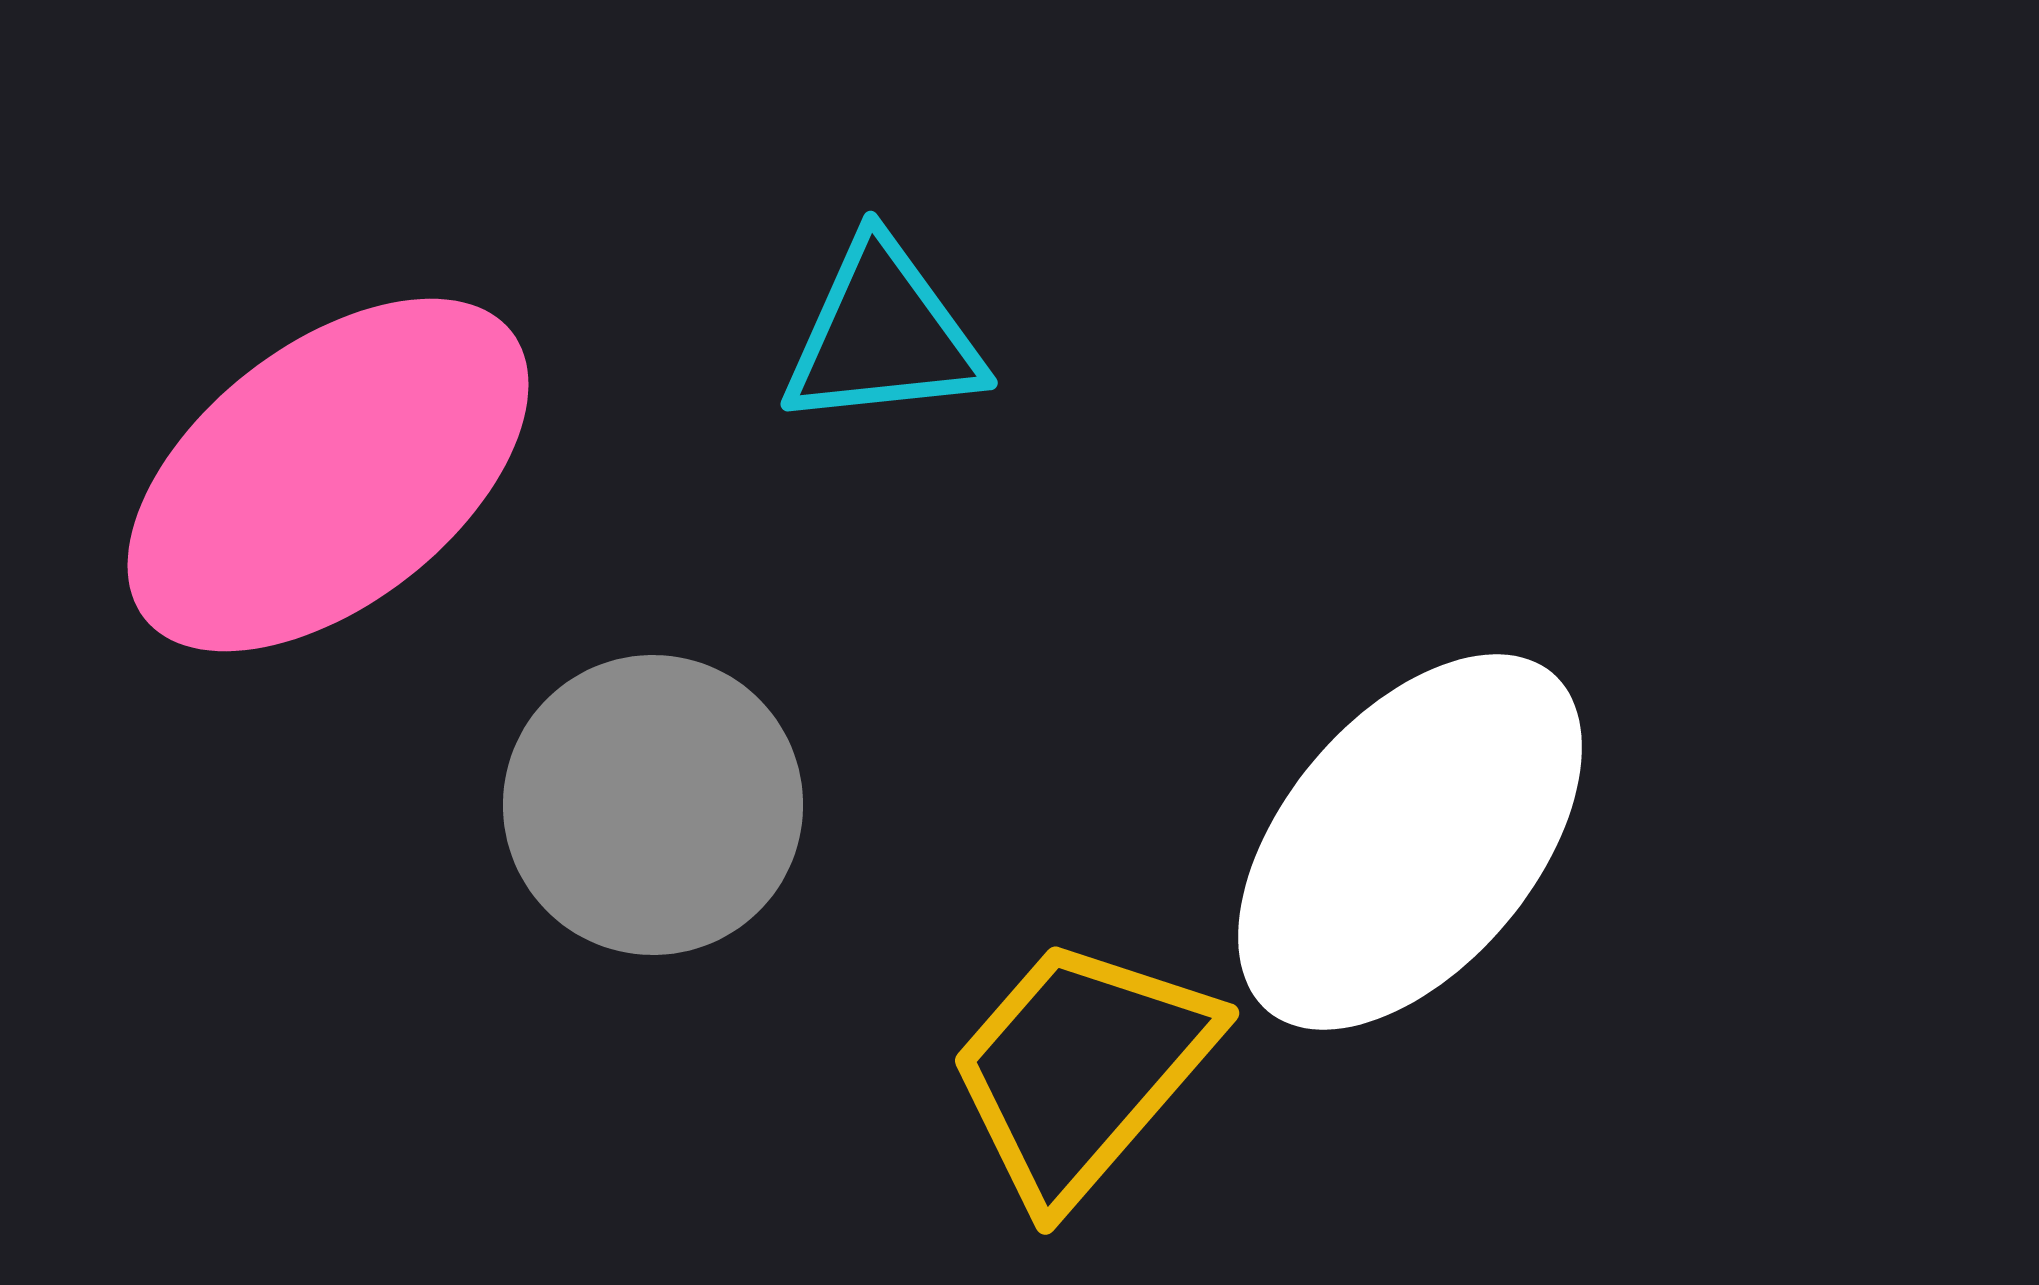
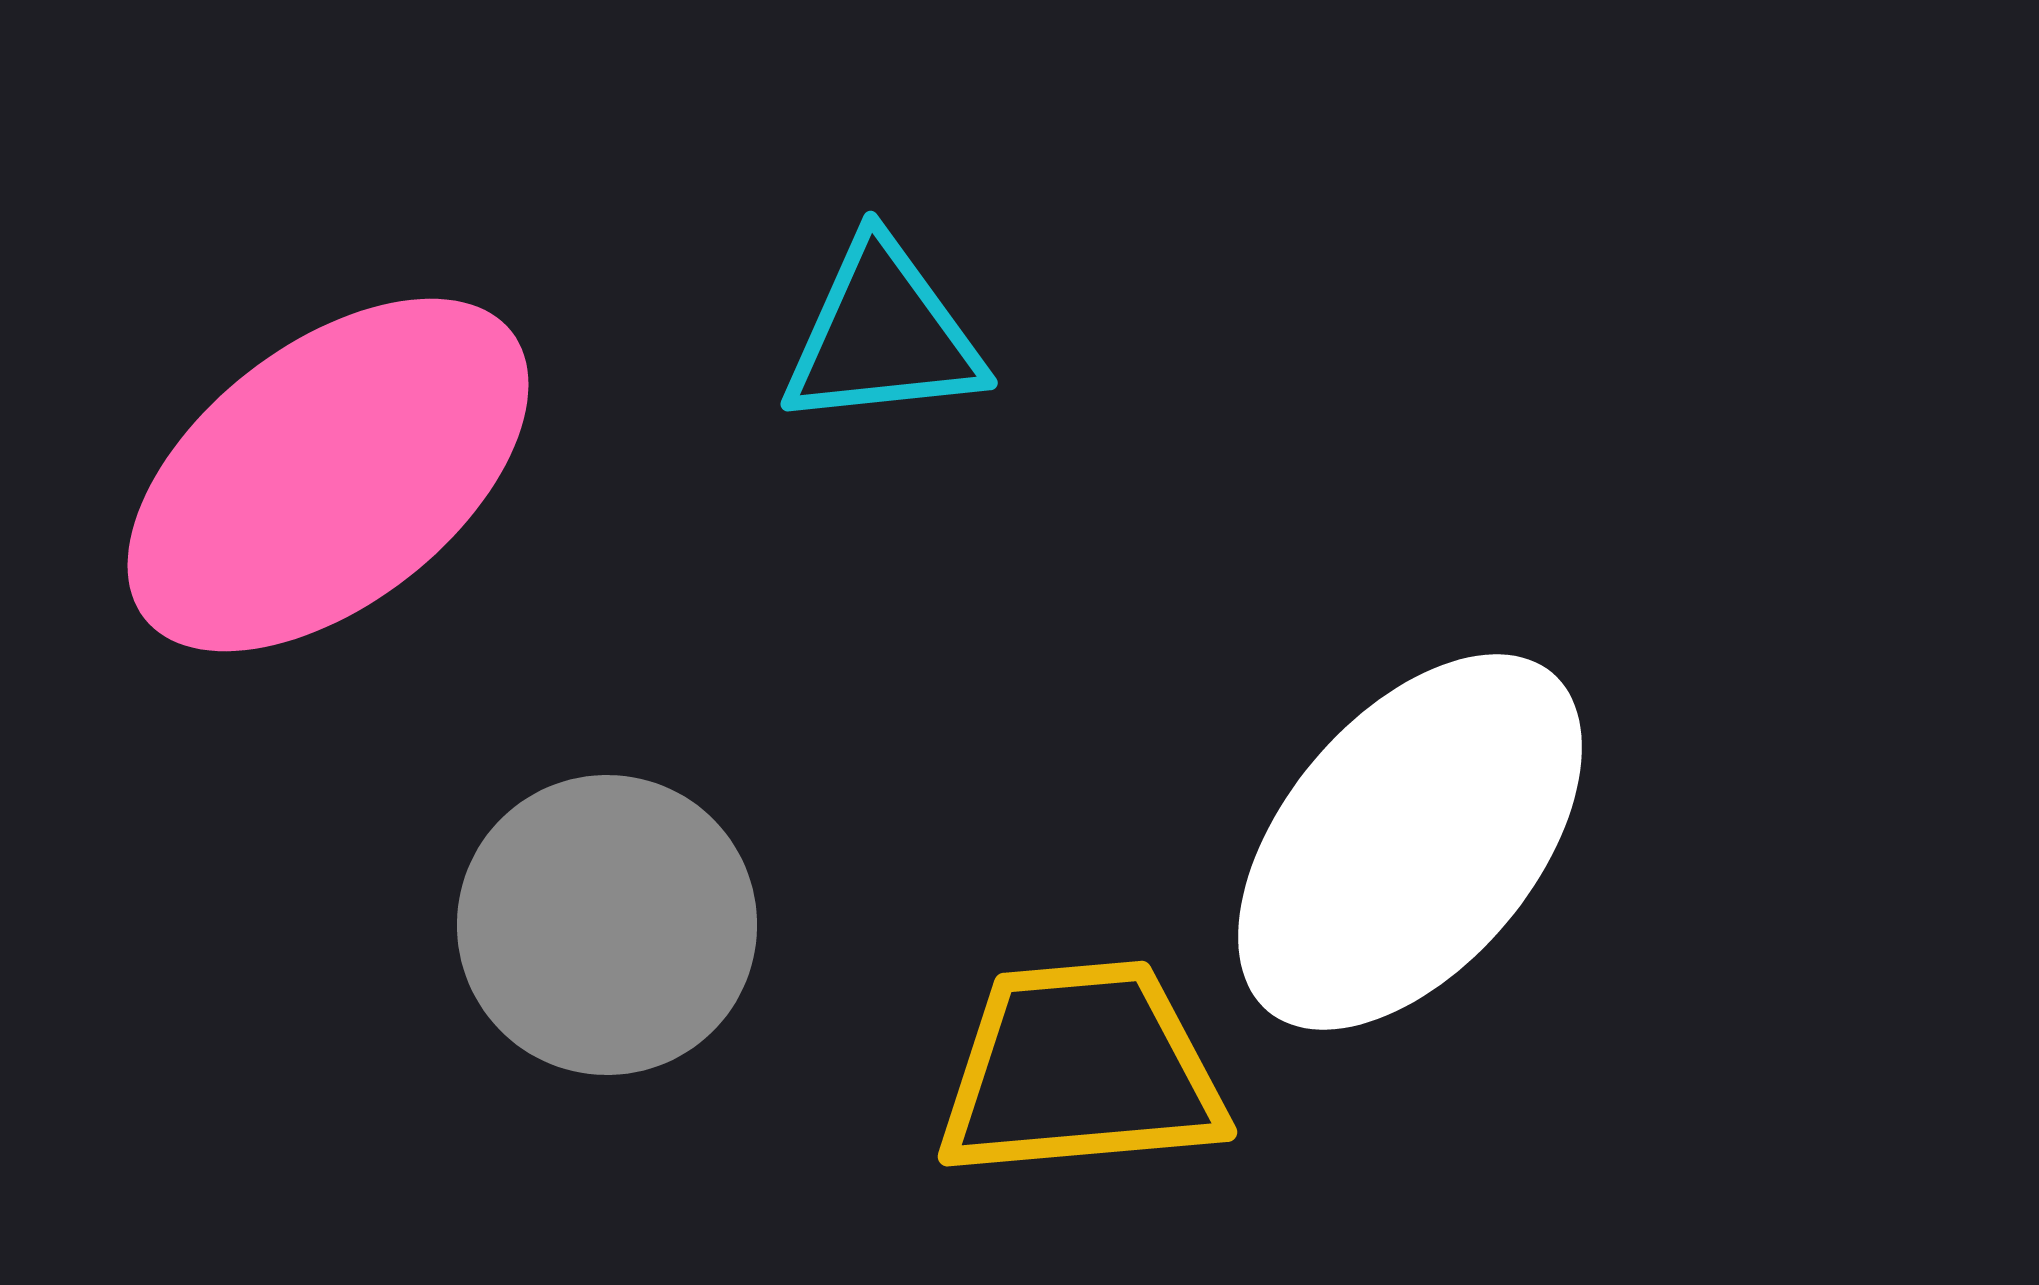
gray circle: moved 46 px left, 120 px down
yellow trapezoid: rotated 44 degrees clockwise
